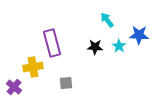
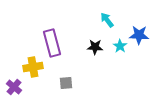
cyan star: moved 1 px right
